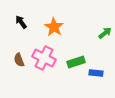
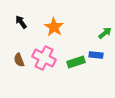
blue rectangle: moved 18 px up
